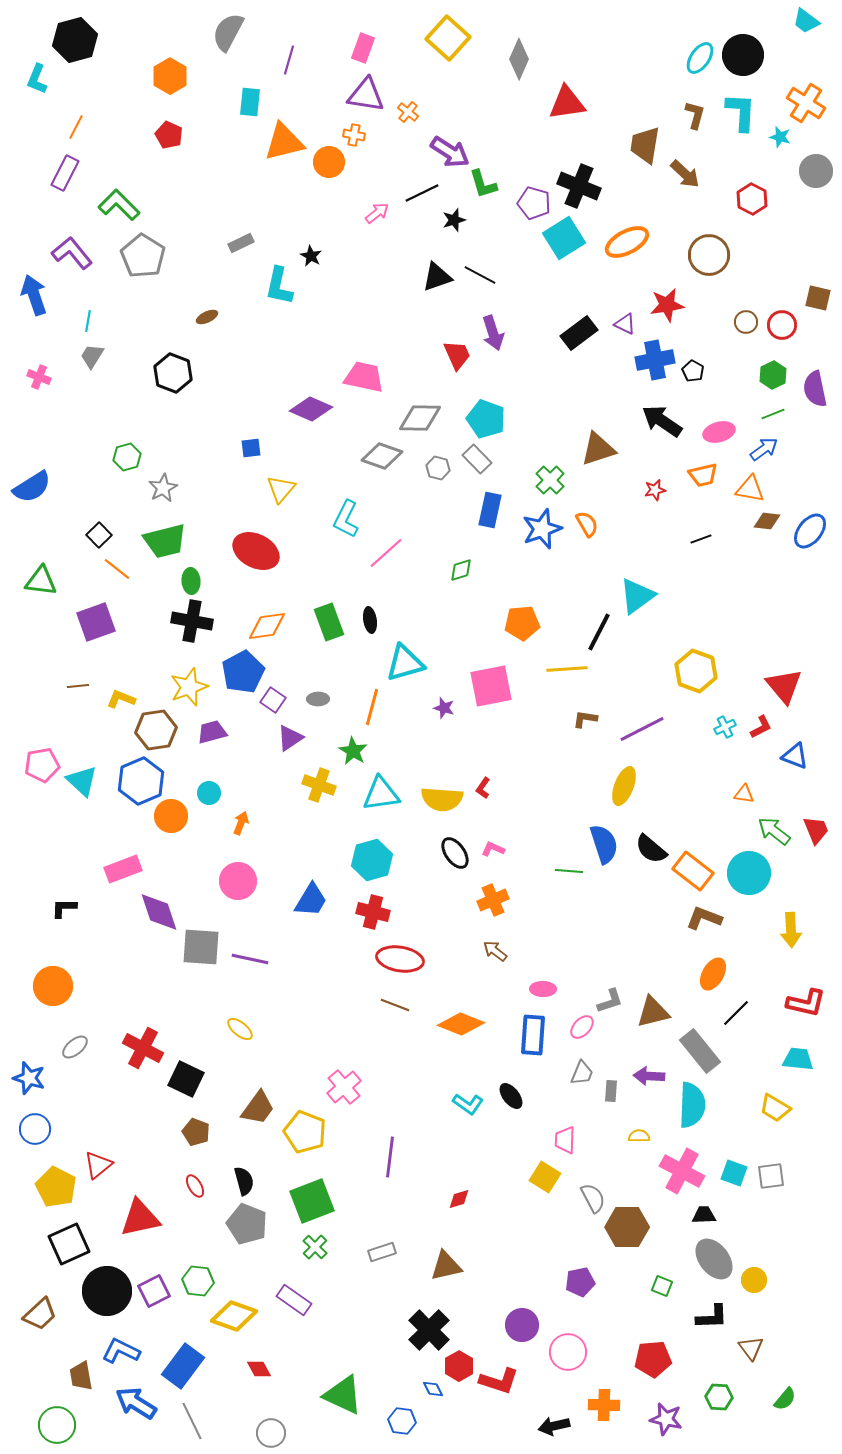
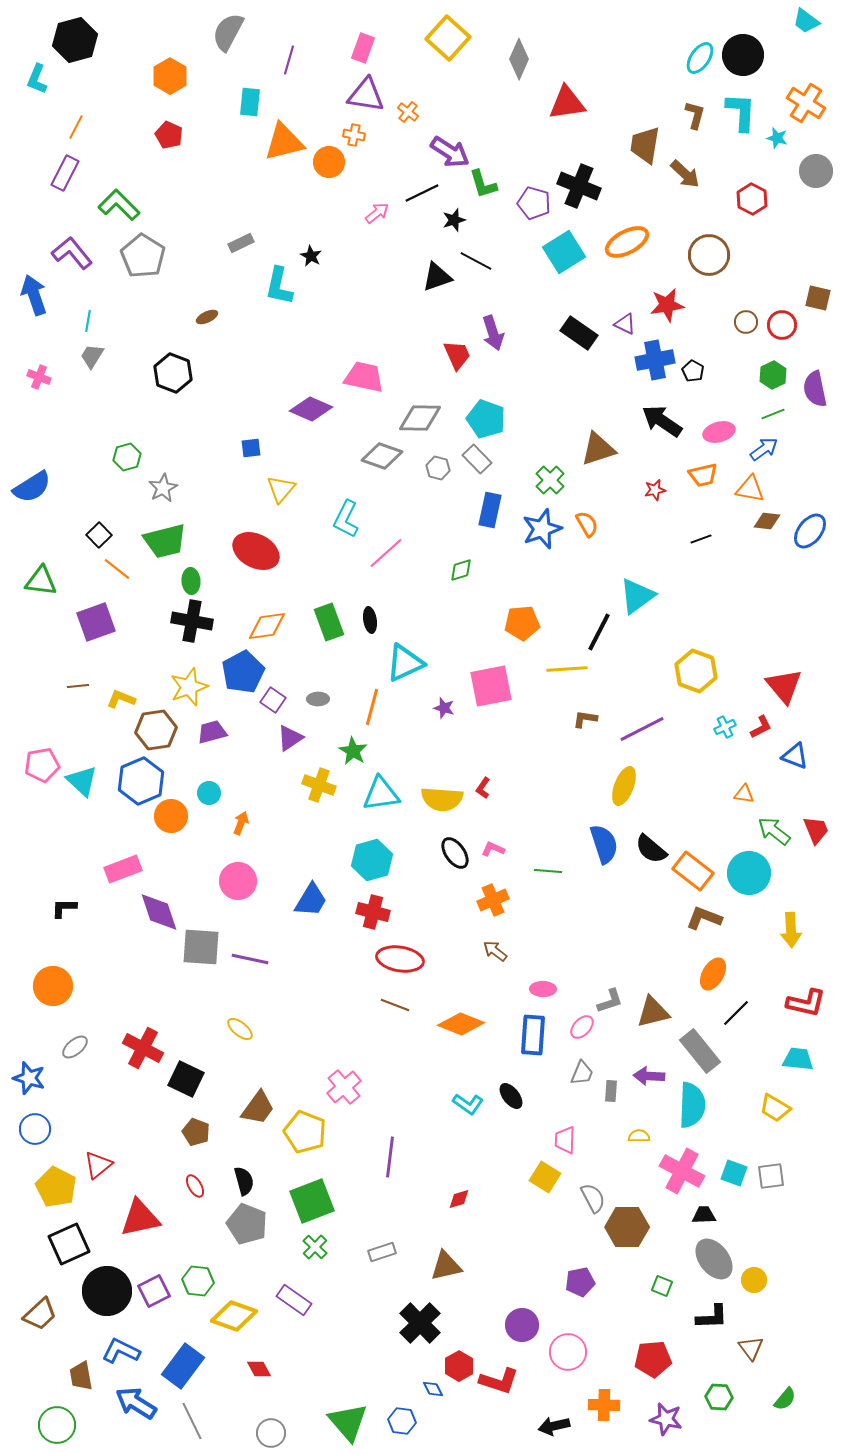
cyan star at (780, 137): moved 3 px left, 1 px down
cyan square at (564, 238): moved 14 px down
black line at (480, 275): moved 4 px left, 14 px up
black rectangle at (579, 333): rotated 72 degrees clockwise
cyan triangle at (405, 663): rotated 9 degrees counterclockwise
green line at (569, 871): moved 21 px left
black cross at (429, 1330): moved 9 px left, 7 px up
green triangle at (343, 1395): moved 5 px right, 27 px down; rotated 24 degrees clockwise
